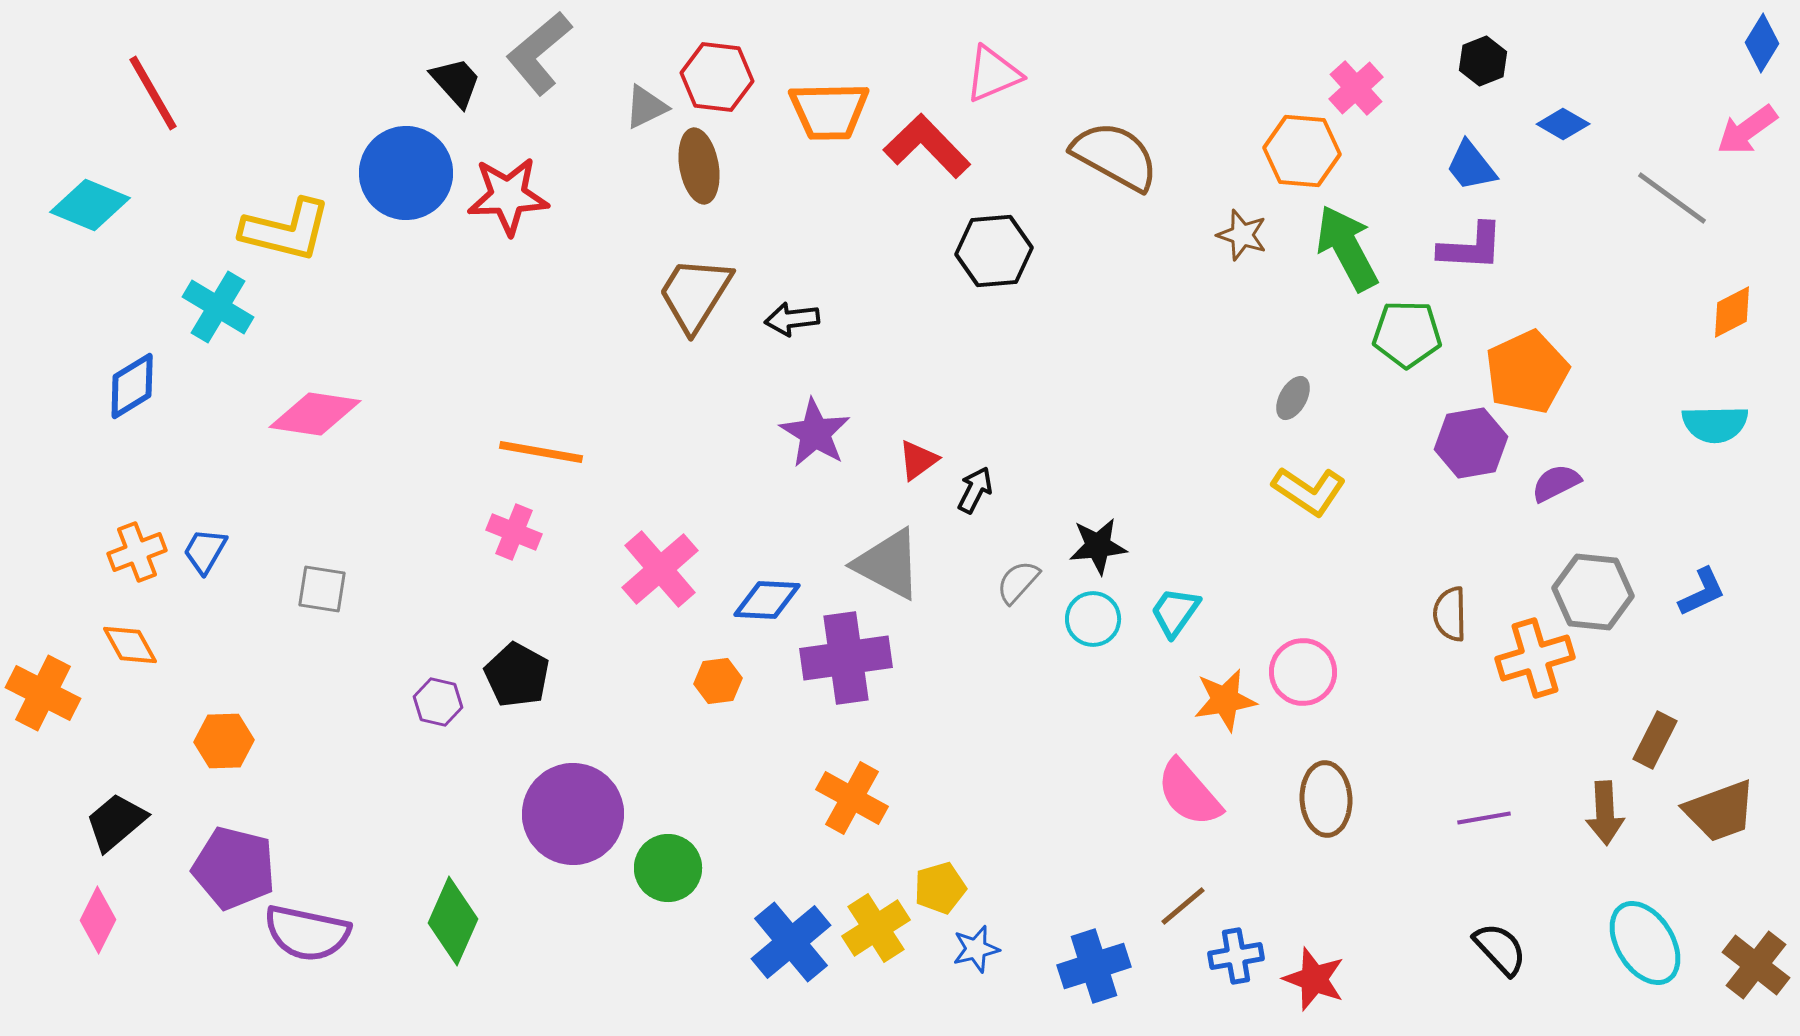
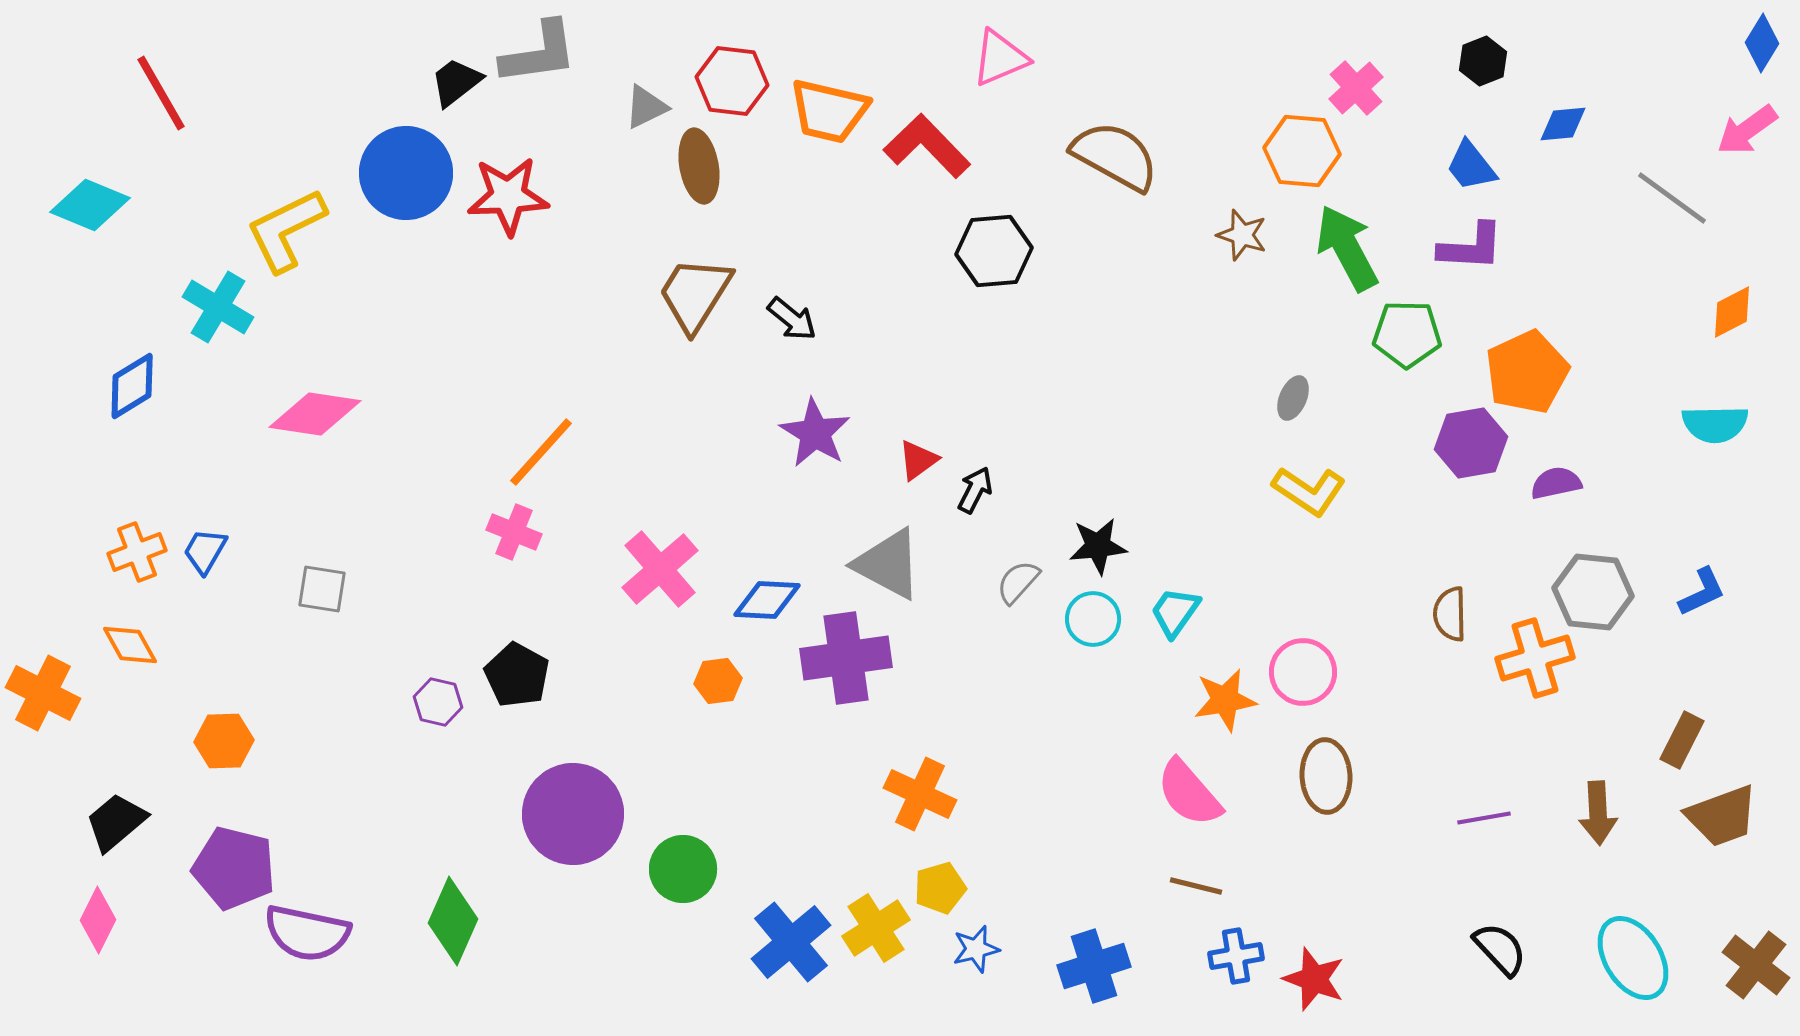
gray L-shape at (539, 53): rotated 148 degrees counterclockwise
pink triangle at (993, 74): moved 7 px right, 16 px up
red hexagon at (717, 77): moved 15 px right, 4 px down
black trapezoid at (456, 82): rotated 86 degrees counterclockwise
red line at (153, 93): moved 8 px right
orange trapezoid at (829, 111): rotated 14 degrees clockwise
blue diamond at (1563, 124): rotated 36 degrees counterclockwise
yellow L-shape at (286, 230): rotated 140 degrees clockwise
black arrow at (792, 319): rotated 134 degrees counterclockwise
gray ellipse at (1293, 398): rotated 6 degrees counterclockwise
orange line at (541, 452): rotated 58 degrees counterclockwise
purple semicircle at (1556, 483): rotated 15 degrees clockwise
brown rectangle at (1655, 740): moved 27 px right
orange cross at (852, 798): moved 68 px right, 4 px up; rotated 4 degrees counterclockwise
brown ellipse at (1326, 799): moved 23 px up
brown trapezoid at (1720, 811): moved 2 px right, 5 px down
brown arrow at (1605, 813): moved 7 px left
green circle at (668, 868): moved 15 px right, 1 px down
brown line at (1183, 906): moved 13 px right, 20 px up; rotated 54 degrees clockwise
cyan ellipse at (1645, 943): moved 12 px left, 15 px down
